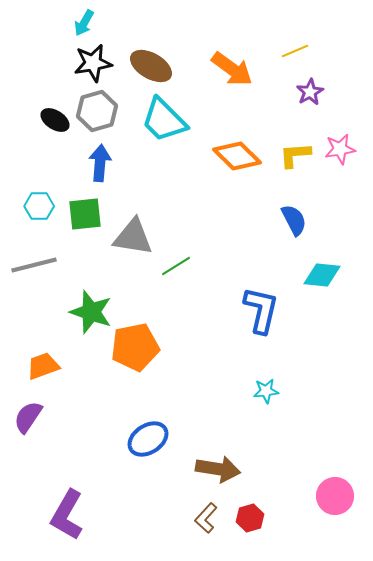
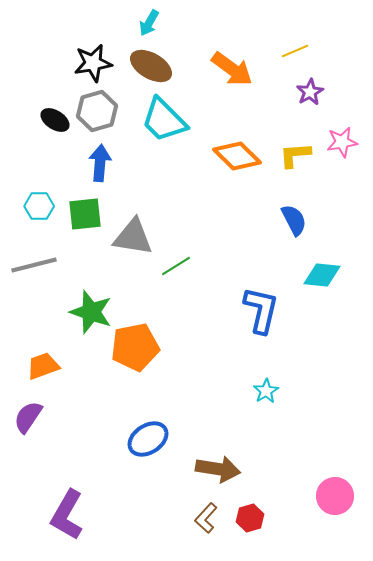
cyan arrow: moved 65 px right
pink star: moved 2 px right, 7 px up
cyan star: rotated 25 degrees counterclockwise
